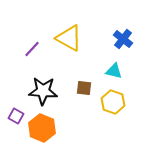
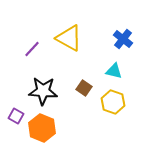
brown square: rotated 28 degrees clockwise
